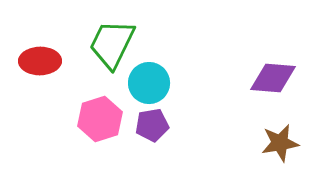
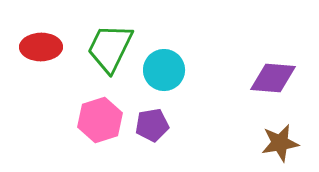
green trapezoid: moved 2 px left, 4 px down
red ellipse: moved 1 px right, 14 px up
cyan circle: moved 15 px right, 13 px up
pink hexagon: moved 1 px down
